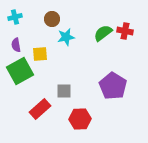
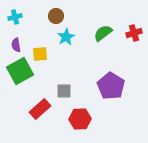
brown circle: moved 4 px right, 3 px up
red cross: moved 9 px right, 2 px down; rotated 28 degrees counterclockwise
cyan star: rotated 18 degrees counterclockwise
purple pentagon: moved 2 px left
